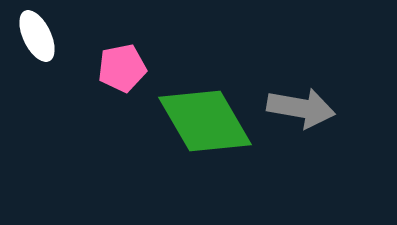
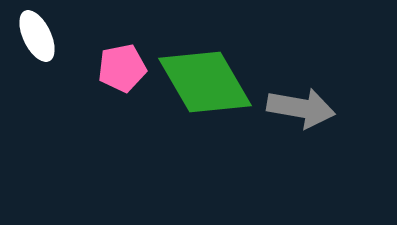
green diamond: moved 39 px up
